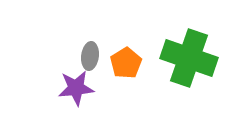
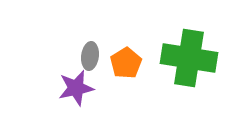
green cross: rotated 10 degrees counterclockwise
purple star: rotated 6 degrees counterclockwise
